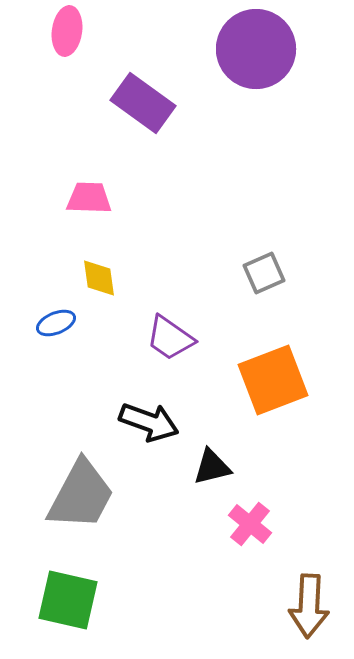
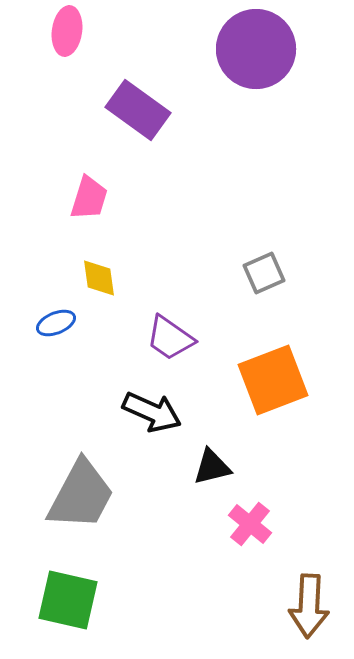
purple rectangle: moved 5 px left, 7 px down
pink trapezoid: rotated 105 degrees clockwise
black arrow: moved 3 px right, 10 px up; rotated 4 degrees clockwise
